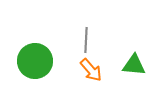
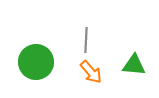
green circle: moved 1 px right, 1 px down
orange arrow: moved 2 px down
